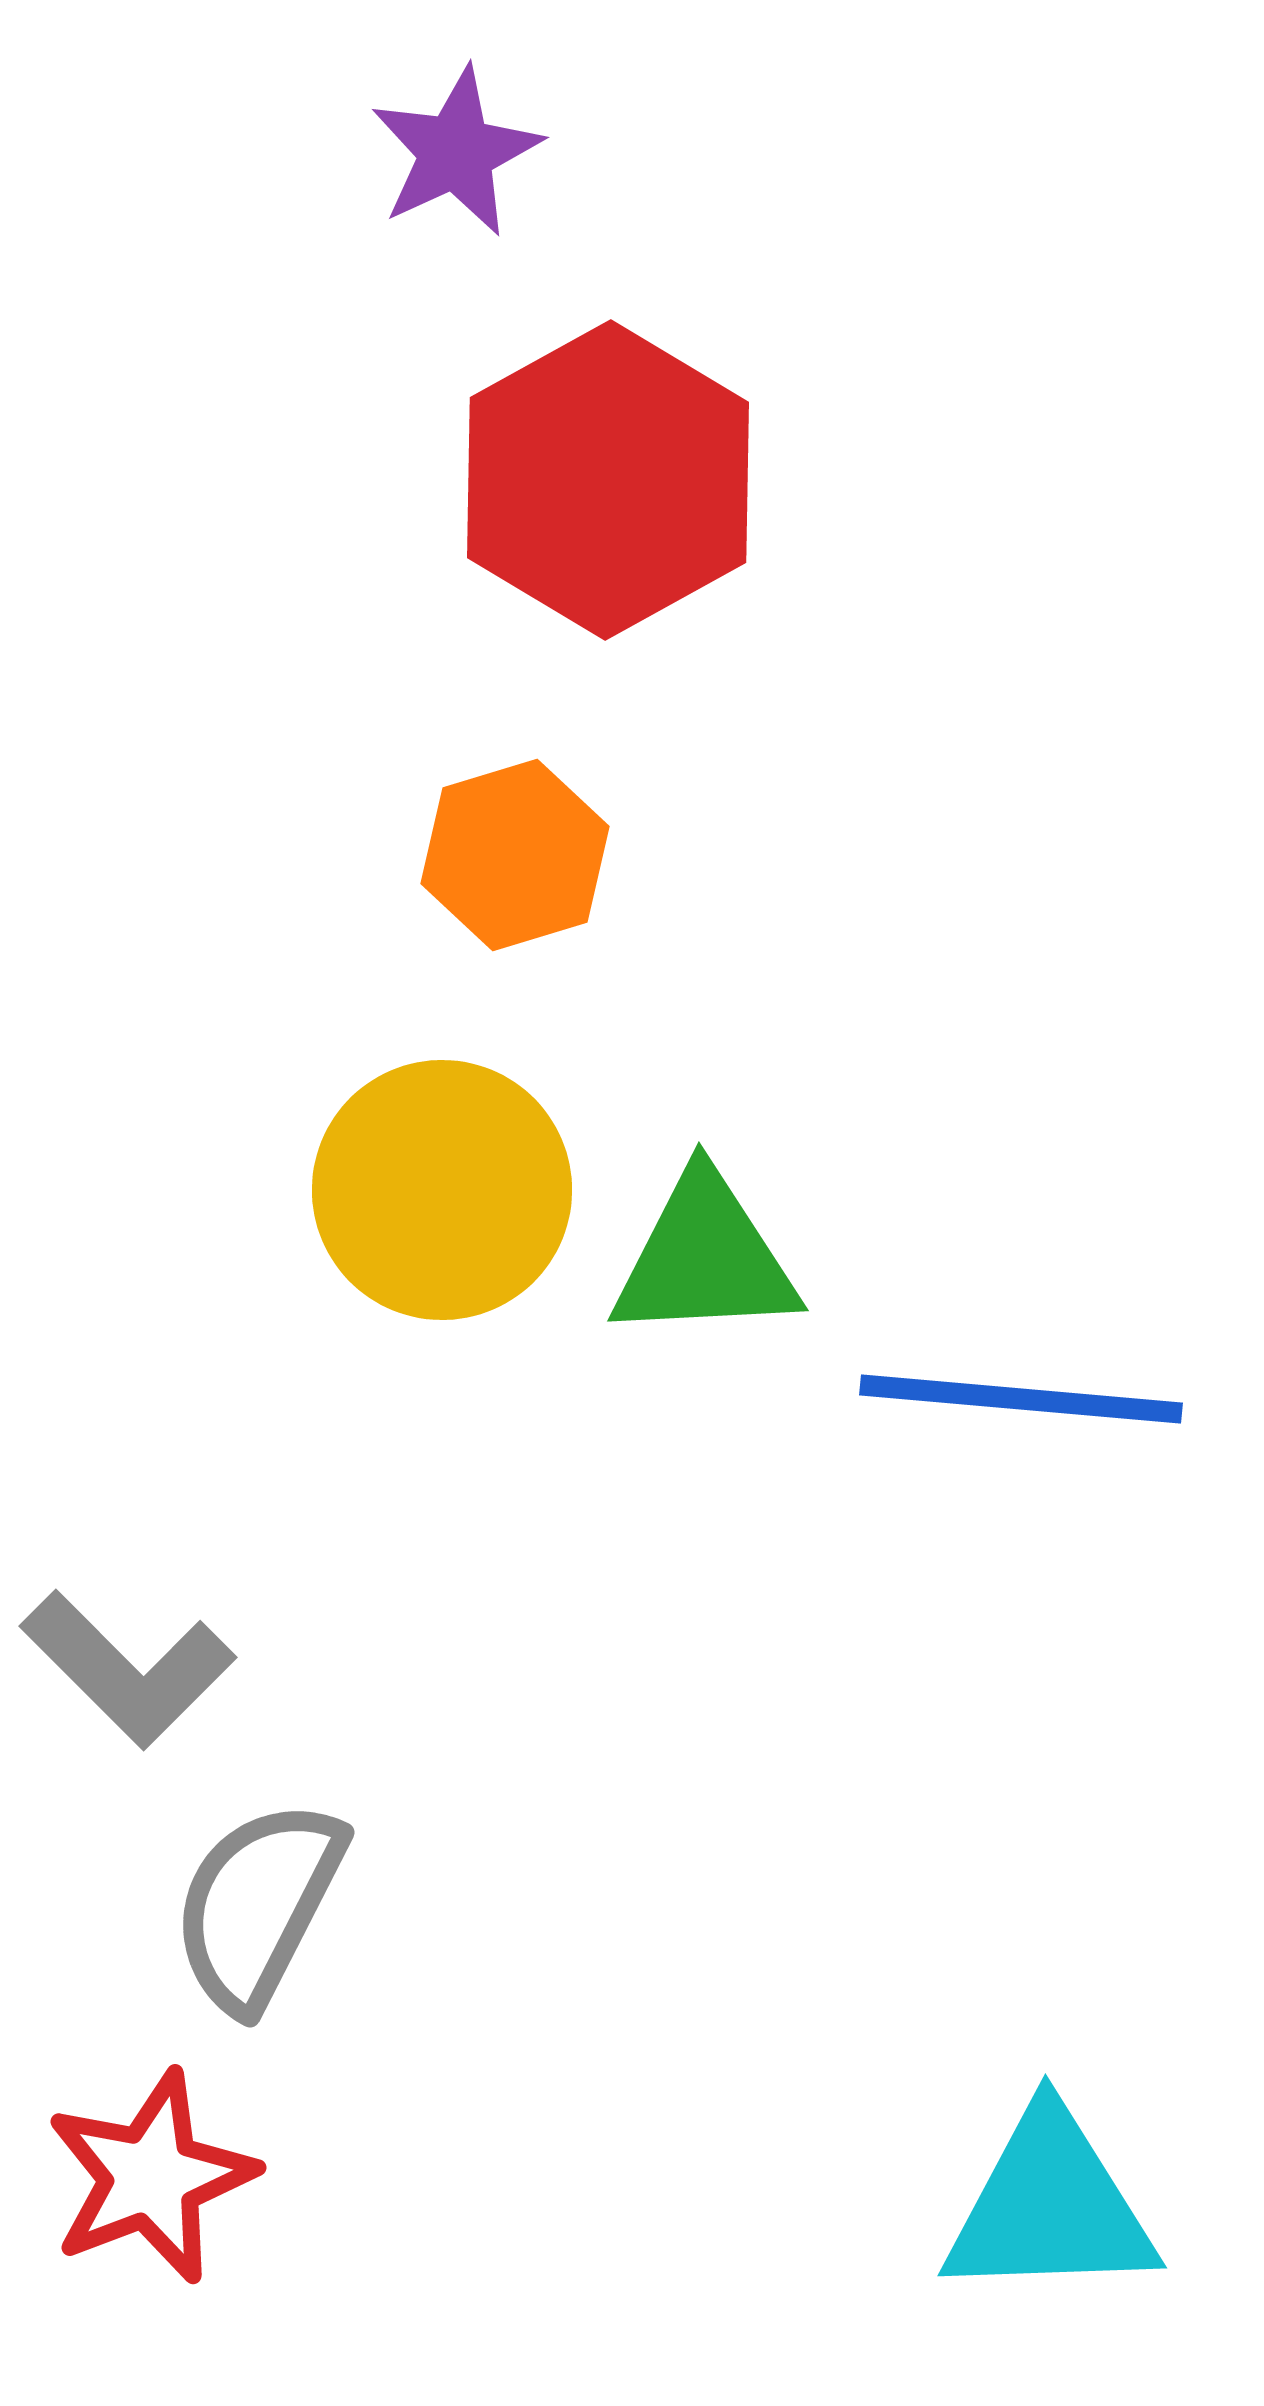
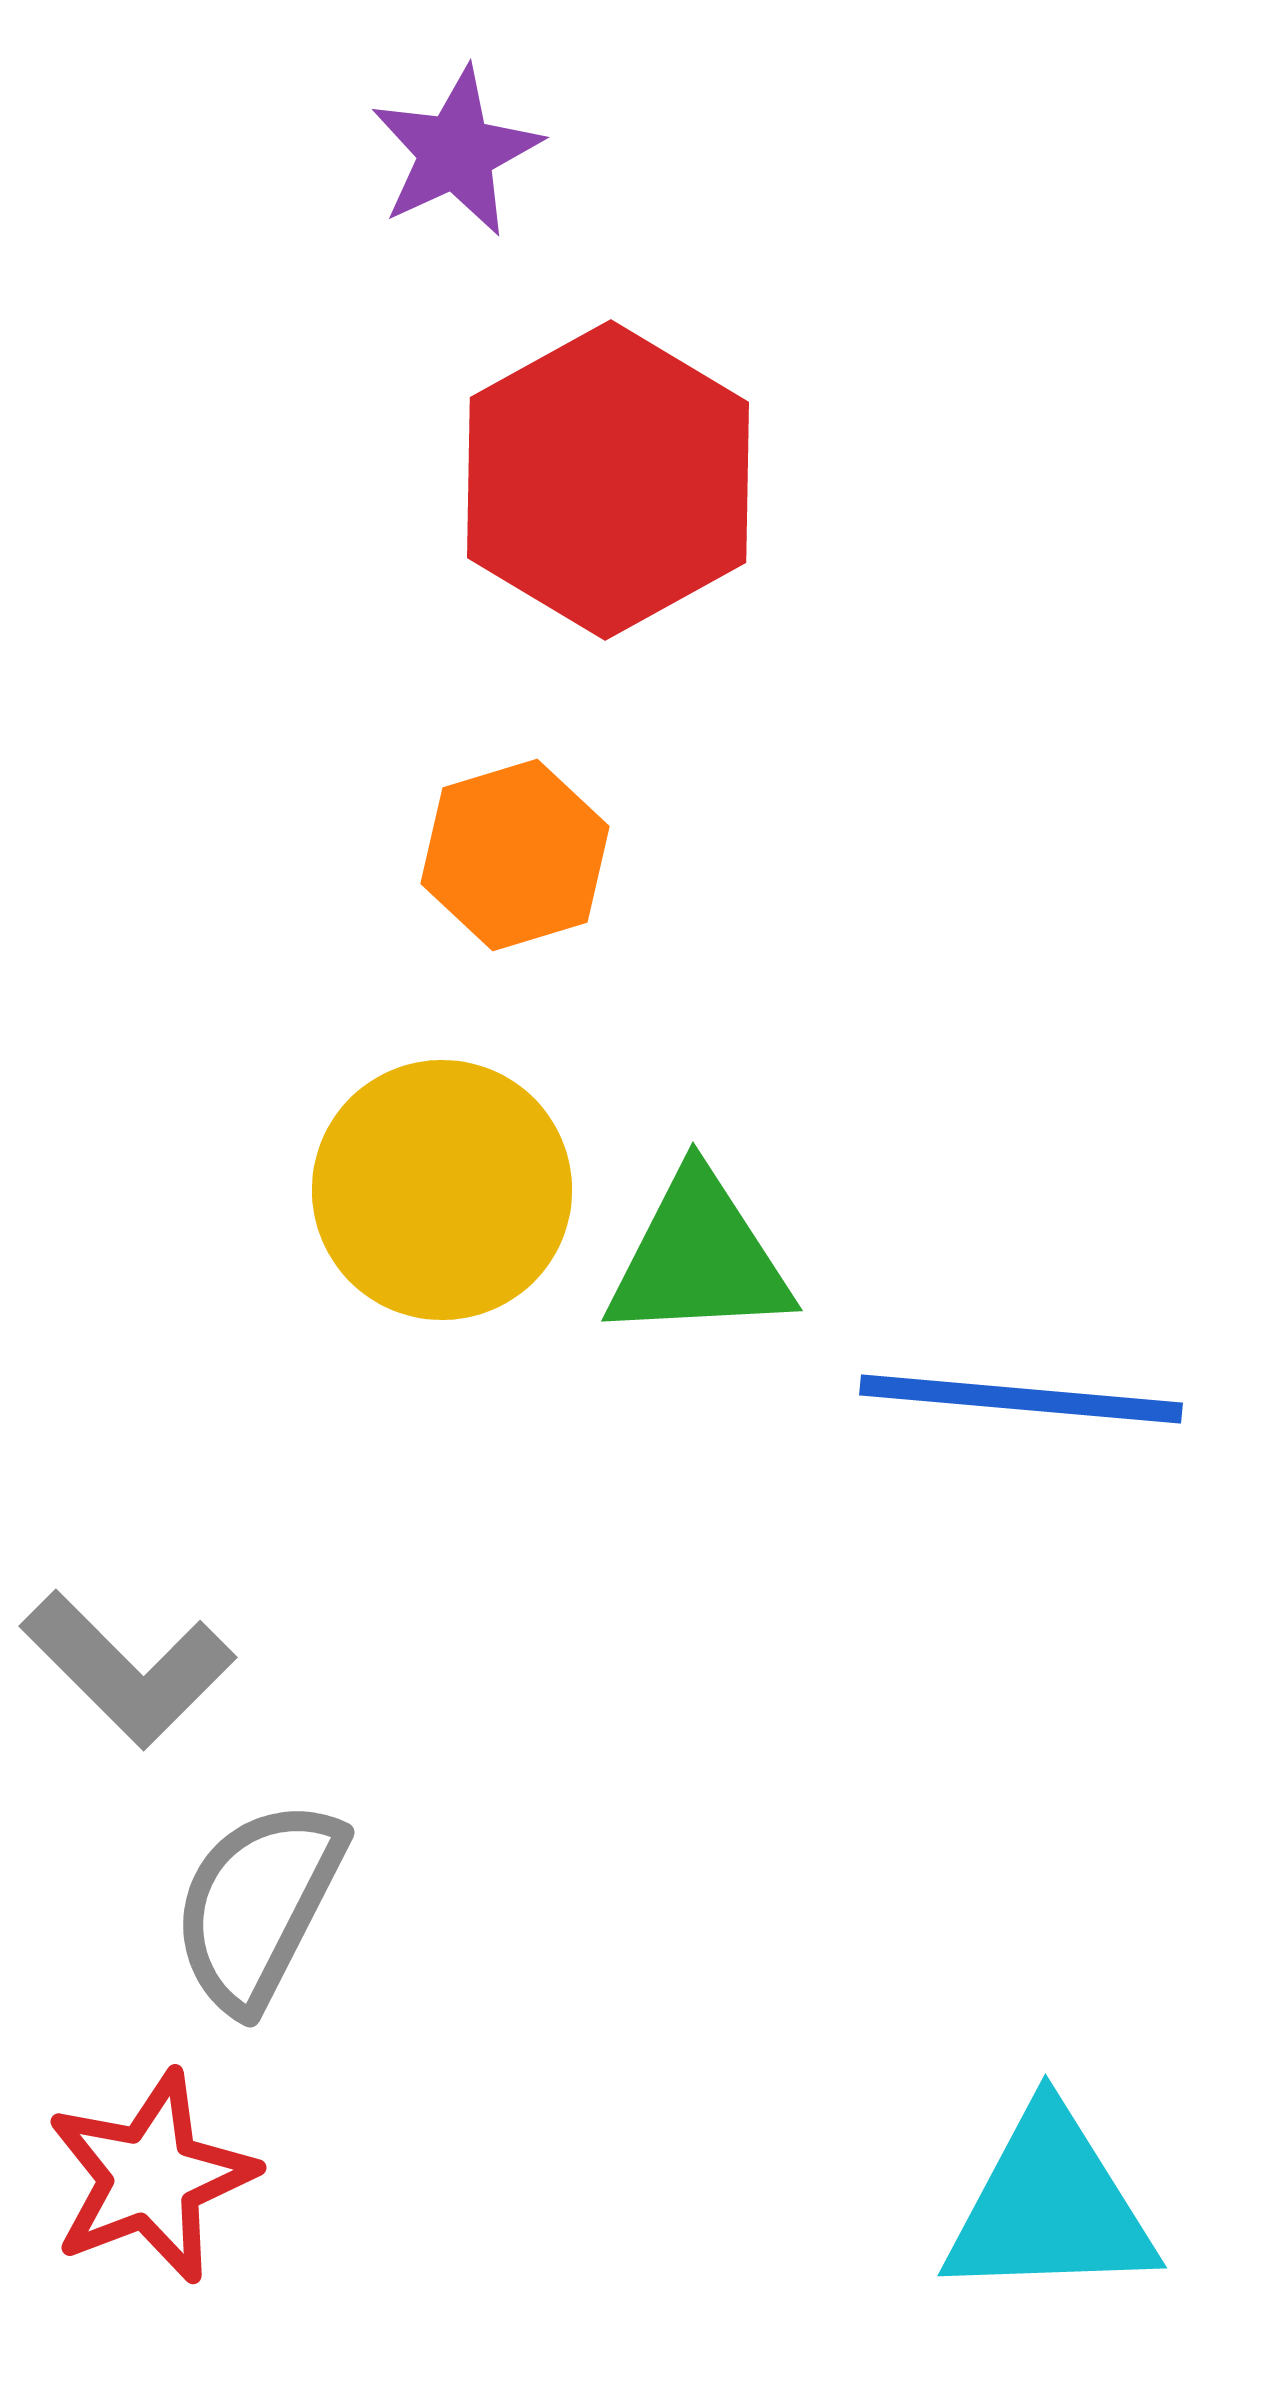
green triangle: moved 6 px left
